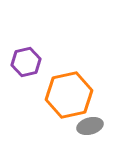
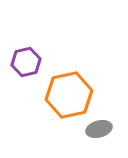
gray ellipse: moved 9 px right, 3 px down
